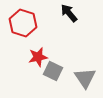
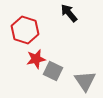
red hexagon: moved 2 px right, 7 px down
red star: moved 2 px left, 2 px down
gray triangle: moved 3 px down
